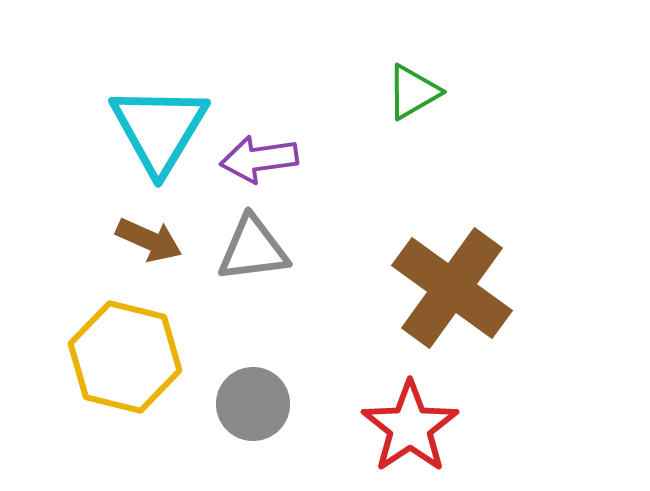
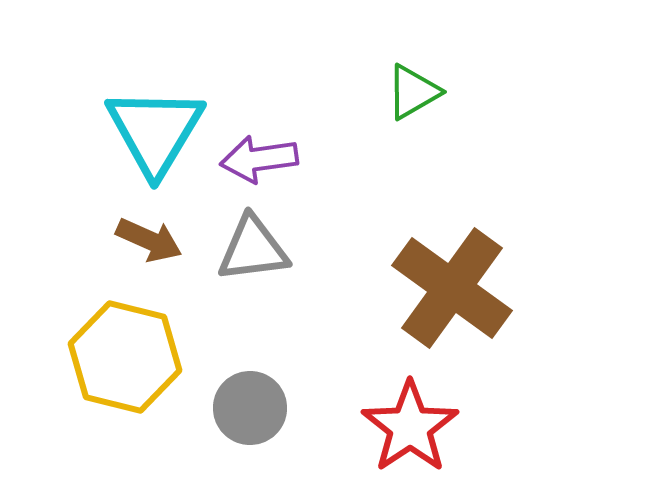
cyan triangle: moved 4 px left, 2 px down
gray circle: moved 3 px left, 4 px down
